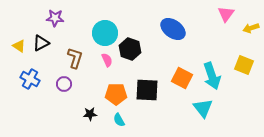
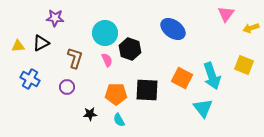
yellow triangle: moved 1 px left; rotated 40 degrees counterclockwise
purple circle: moved 3 px right, 3 px down
